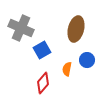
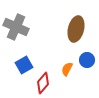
gray cross: moved 5 px left, 1 px up
blue square: moved 18 px left, 15 px down
orange semicircle: rotated 16 degrees clockwise
